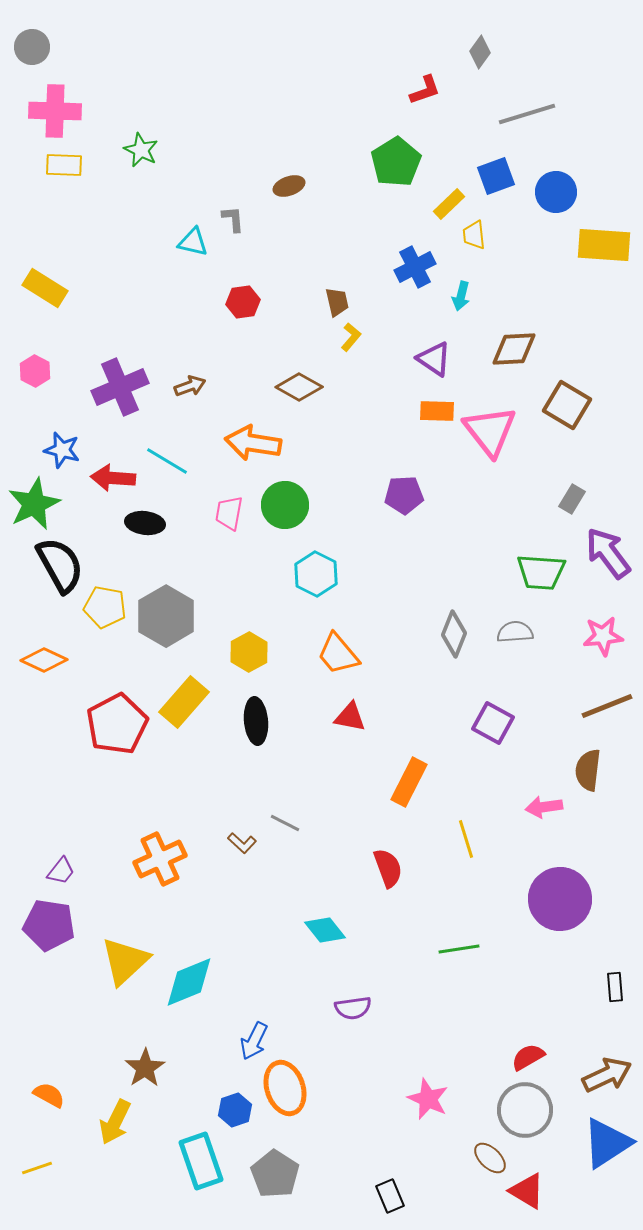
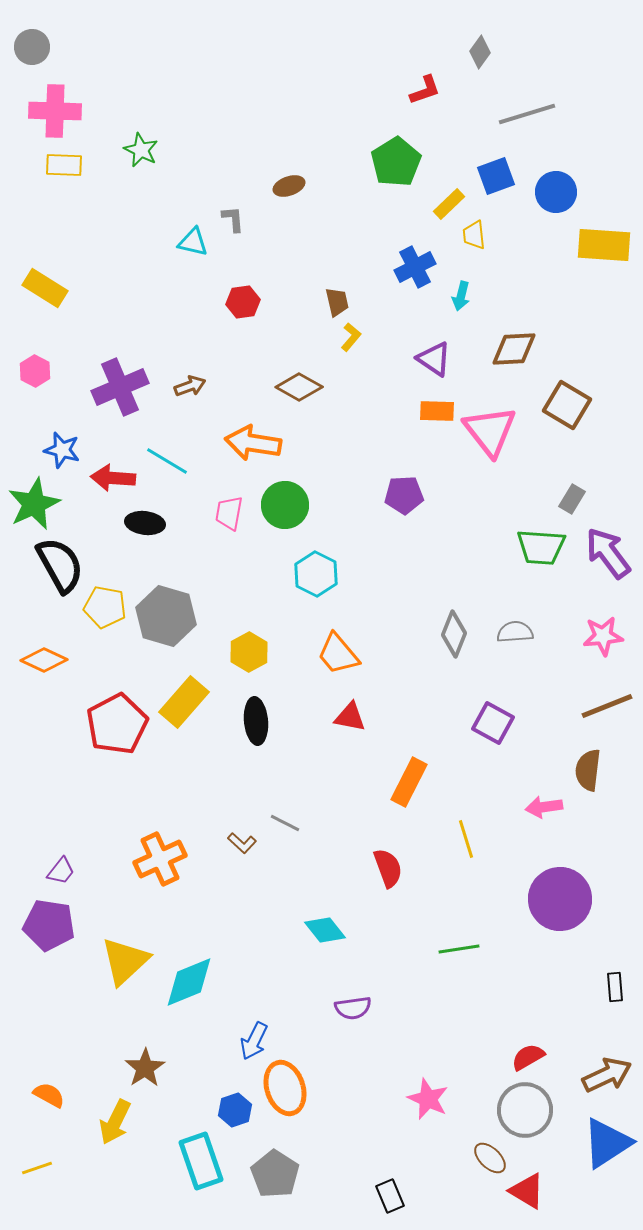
green trapezoid at (541, 572): moved 25 px up
gray hexagon at (166, 616): rotated 14 degrees counterclockwise
